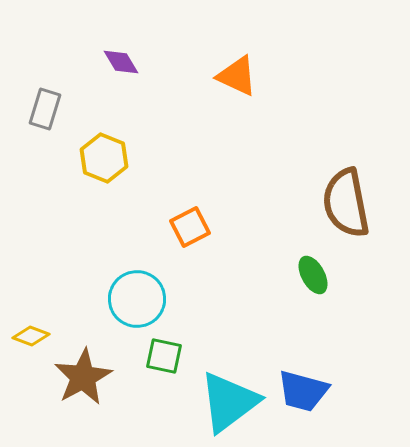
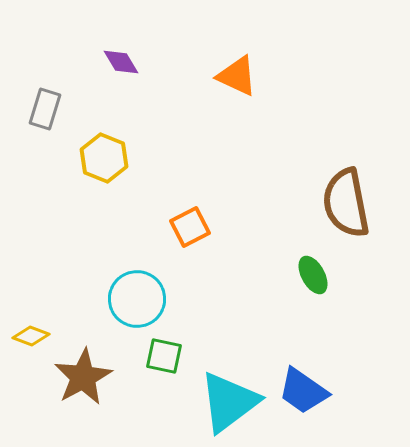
blue trapezoid: rotated 20 degrees clockwise
